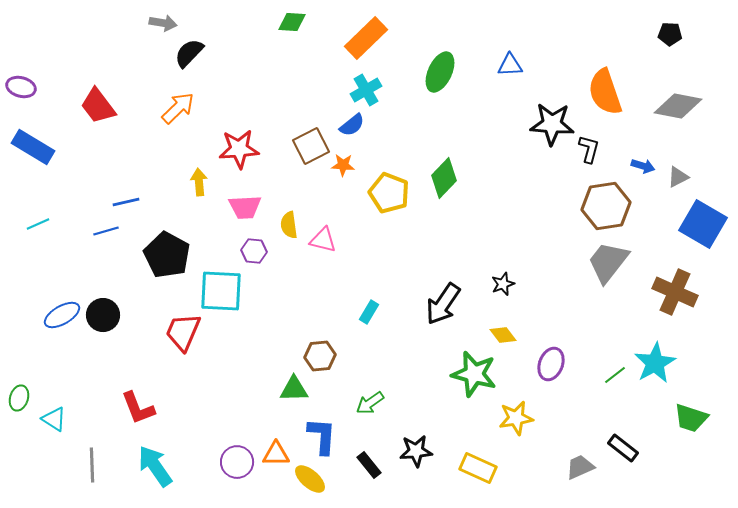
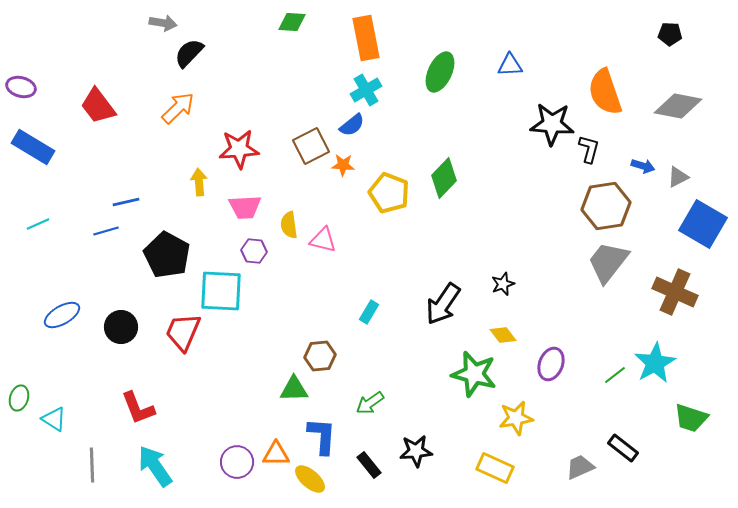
orange rectangle at (366, 38): rotated 57 degrees counterclockwise
black circle at (103, 315): moved 18 px right, 12 px down
yellow rectangle at (478, 468): moved 17 px right
